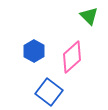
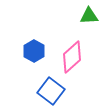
green triangle: rotated 48 degrees counterclockwise
blue square: moved 2 px right, 1 px up
